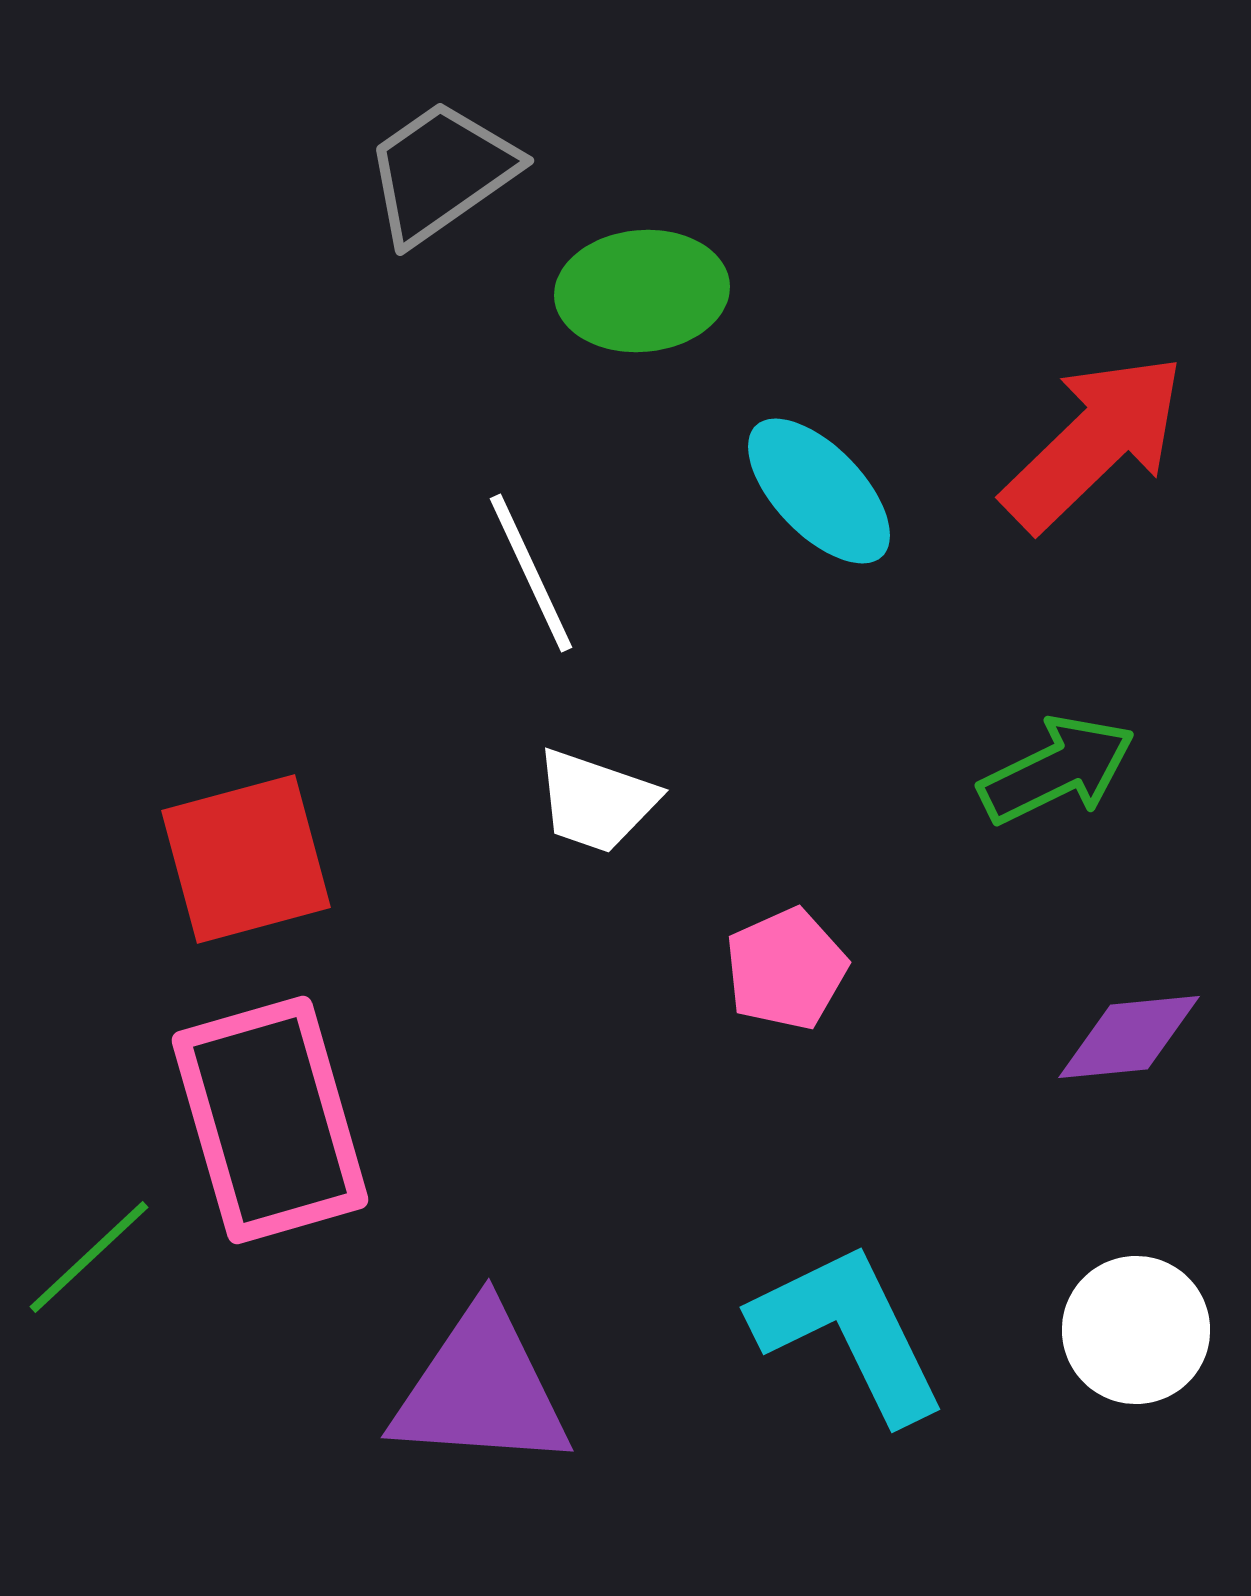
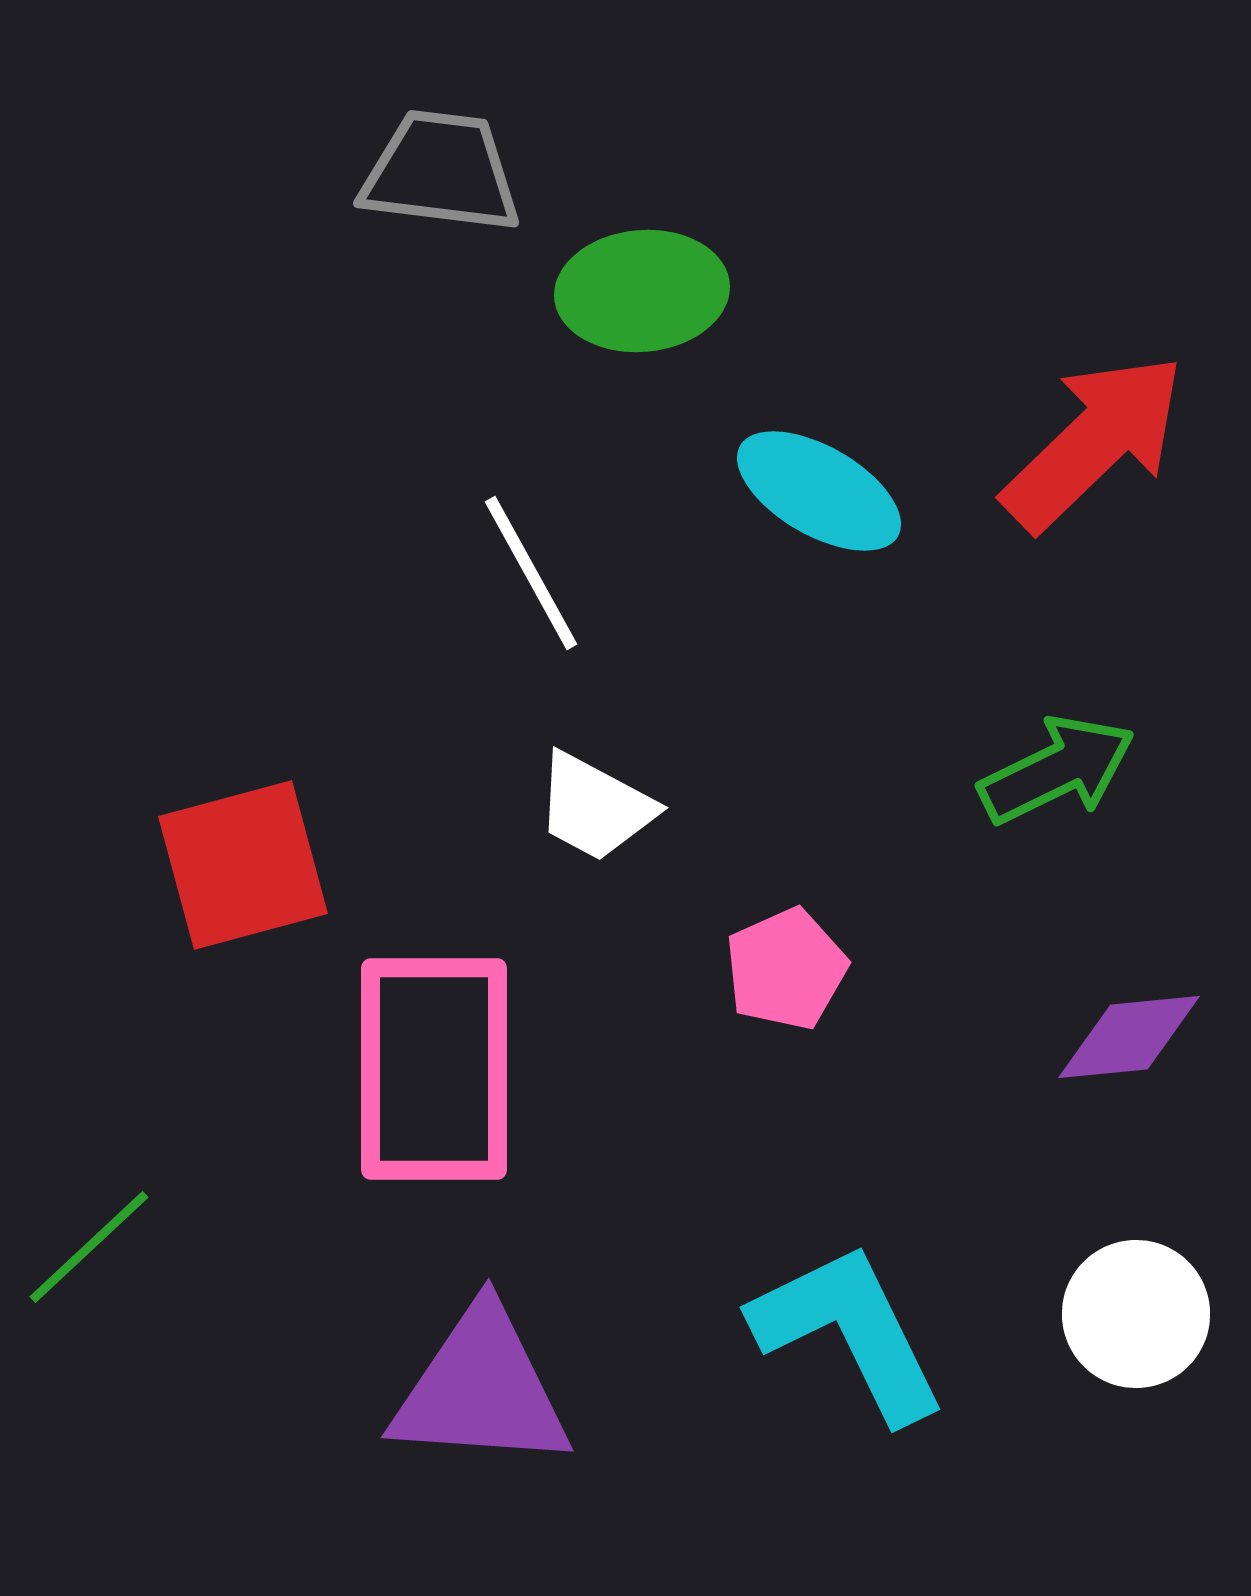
gray trapezoid: rotated 42 degrees clockwise
cyan ellipse: rotated 16 degrees counterclockwise
white line: rotated 4 degrees counterclockwise
white trapezoid: moved 1 px left, 6 px down; rotated 9 degrees clockwise
red square: moved 3 px left, 6 px down
pink rectangle: moved 164 px right, 51 px up; rotated 16 degrees clockwise
green line: moved 10 px up
white circle: moved 16 px up
